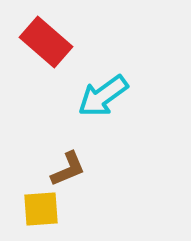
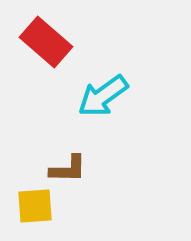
brown L-shape: rotated 24 degrees clockwise
yellow square: moved 6 px left, 3 px up
